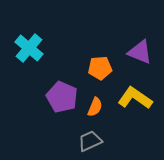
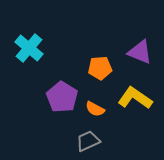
purple pentagon: rotated 8 degrees clockwise
orange semicircle: moved 2 px down; rotated 96 degrees clockwise
gray trapezoid: moved 2 px left
